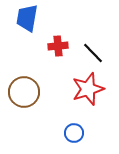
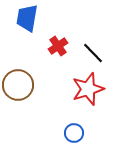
red cross: rotated 30 degrees counterclockwise
brown circle: moved 6 px left, 7 px up
